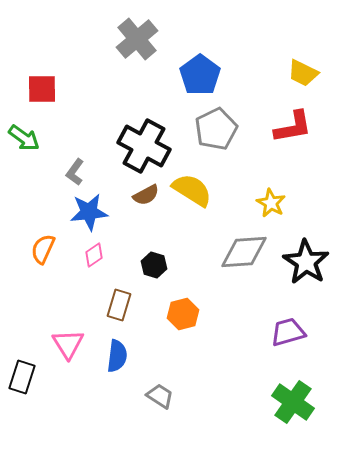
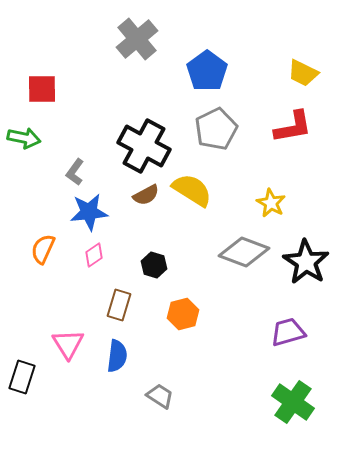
blue pentagon: moved 7 px right, 4 px up
green arrow: rotated 24 degrees counterclockwise
gray diamond: rotated 24 degrees clockwise
